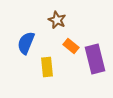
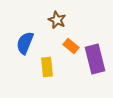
blue semicircle: moved 1 px left
